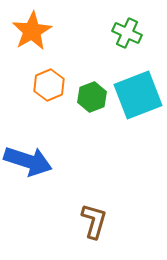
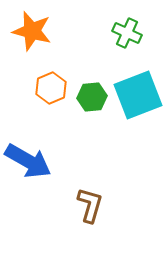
orange star: rotated 27 degrees counterclockwise
orange hexagon: moved 2 px right, 3 px down
green hexagon: rotated 16 degrees clockwise
blue arrow: rotated 12 degrees clockwise
brown L-shape: moved 4 px left, 16 px up
